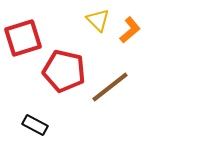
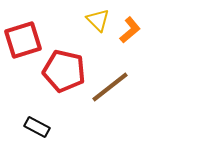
red square: moved 2 px down
black rectangle: moved 2 px right, 2 px down
